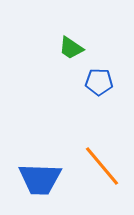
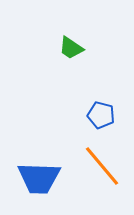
blue pentagon: moved 2 px right, 33 px down; rotated 12 degrees clockwise
blue trapezoid: moved 1 px left, 1 px up
